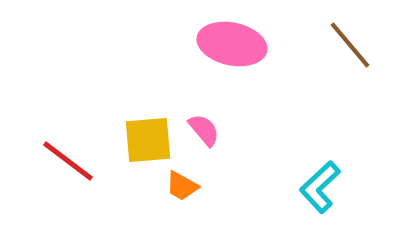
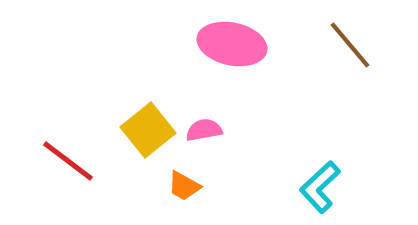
pink semicircle: rotated 60 degrees counterclockwise
yellow square: moved 10 px up; rotated 34 degrees counterclockwise
orange trapezoid: moved 2 px right
